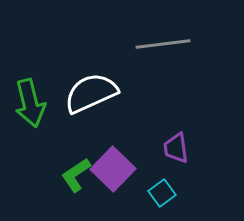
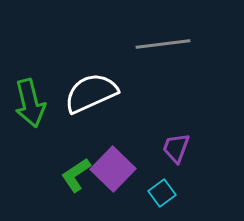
purple trapezoid: rotated 28 degrees clockwise
